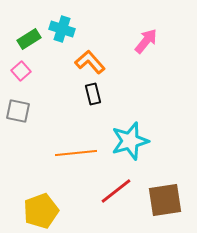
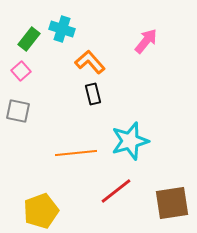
green rectangle: rotated 20 degrees counterclockwise
brown square: moved 7 px right, 3 px down
